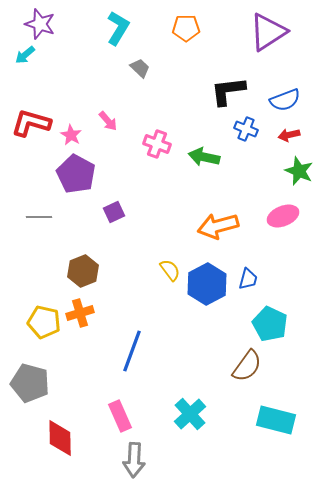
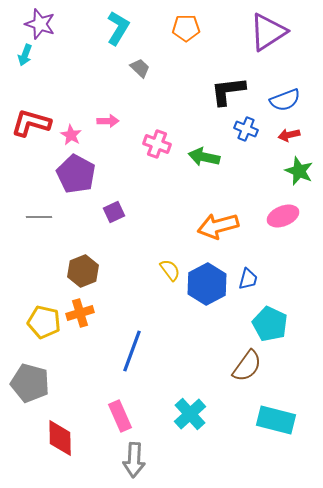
cyan arrow: rotated 30 degrees counterclockwise
pink arrow: rotated 50 degrees counterclockwise
